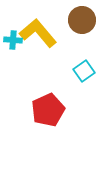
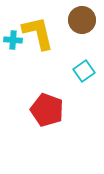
yellow L-shape: rotated 27 degrees clockwise
red pentagon: moved 1 px left; rotated 28 degrees counterclockwise
